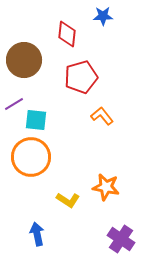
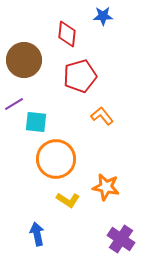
red pentagon: moved 1 px left, 1 px up
cyan square: moved 2 px down
orange circle: moved 25 px right, 2 px down
